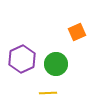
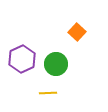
orange square: rotated 24 degrees counterclockwise
